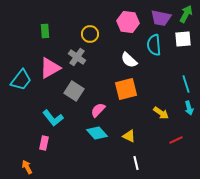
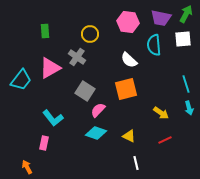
gray square: moved 11 px right
cyan diamond: moved 1 px left; rotated 30 degrees counterclockwise
red line: moved 11 px left
